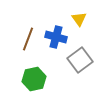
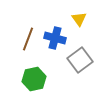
blue cross: moved 1 px left, 1 px down
